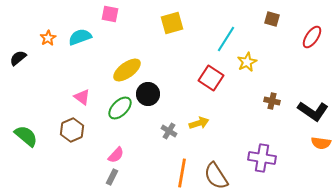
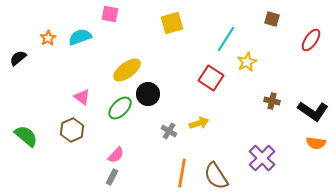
red ellipse: moved 1 px left, 3 px down
orange semicircle: moved 5 px left
purple cross: rotated 36 degrees clockwise
